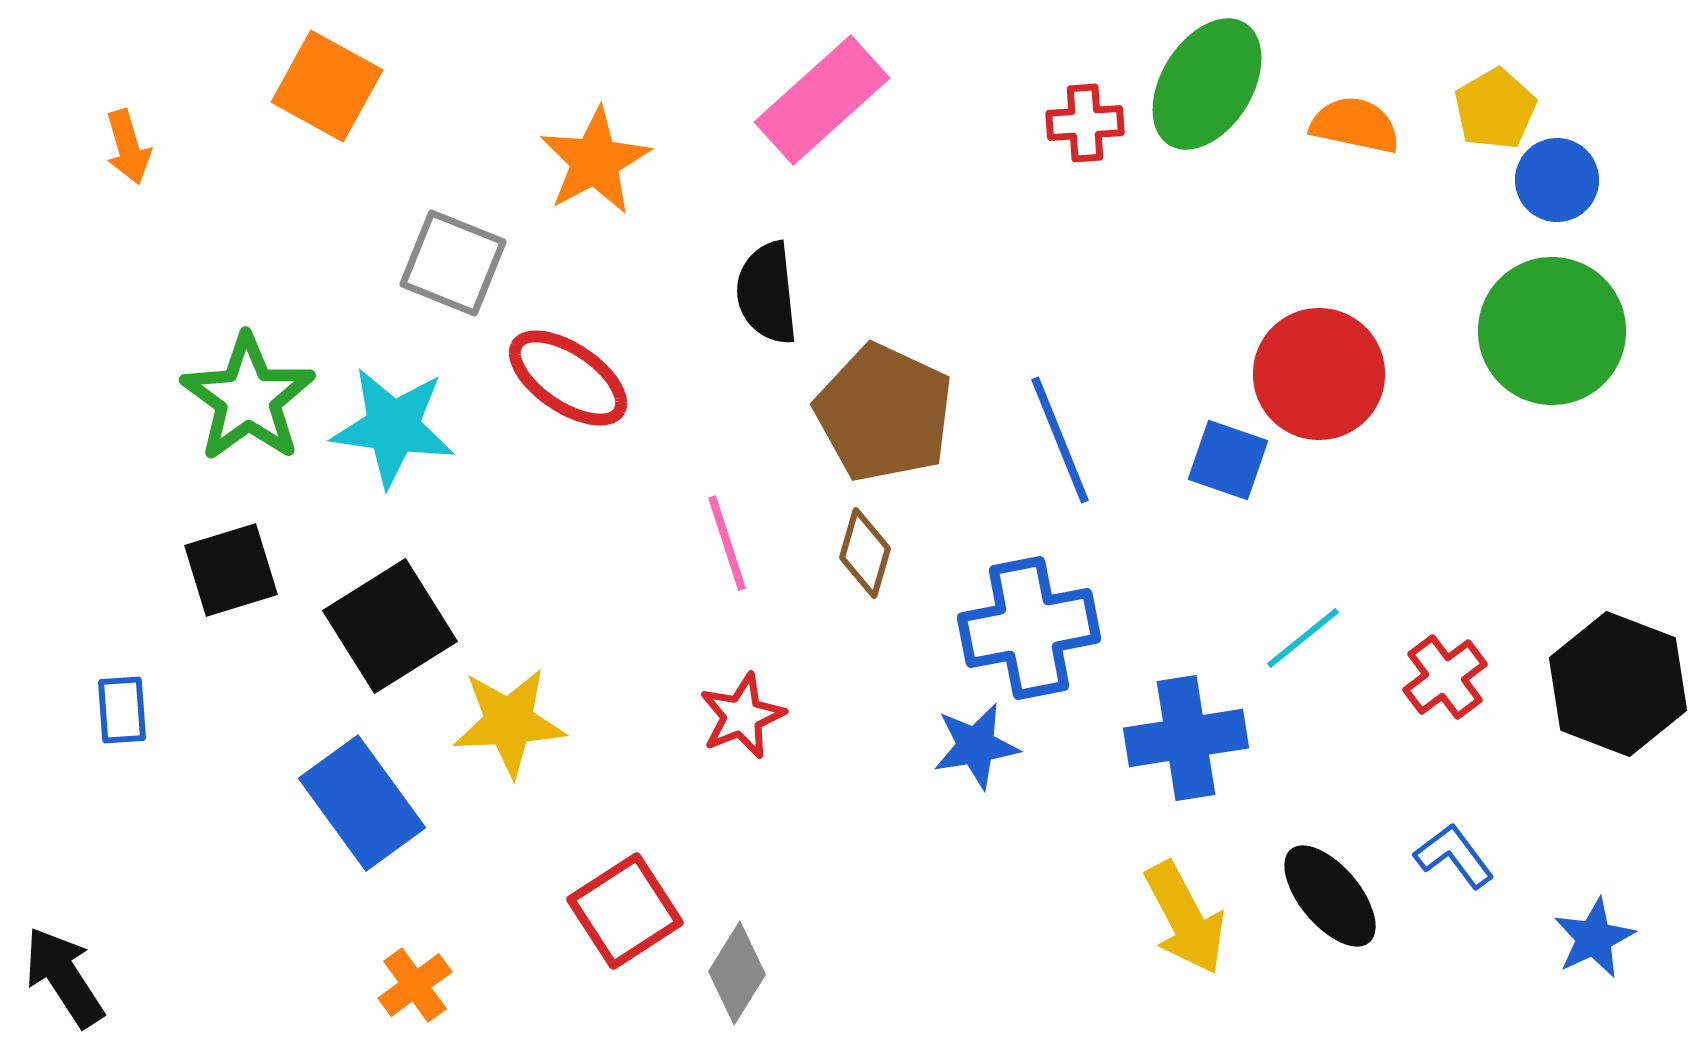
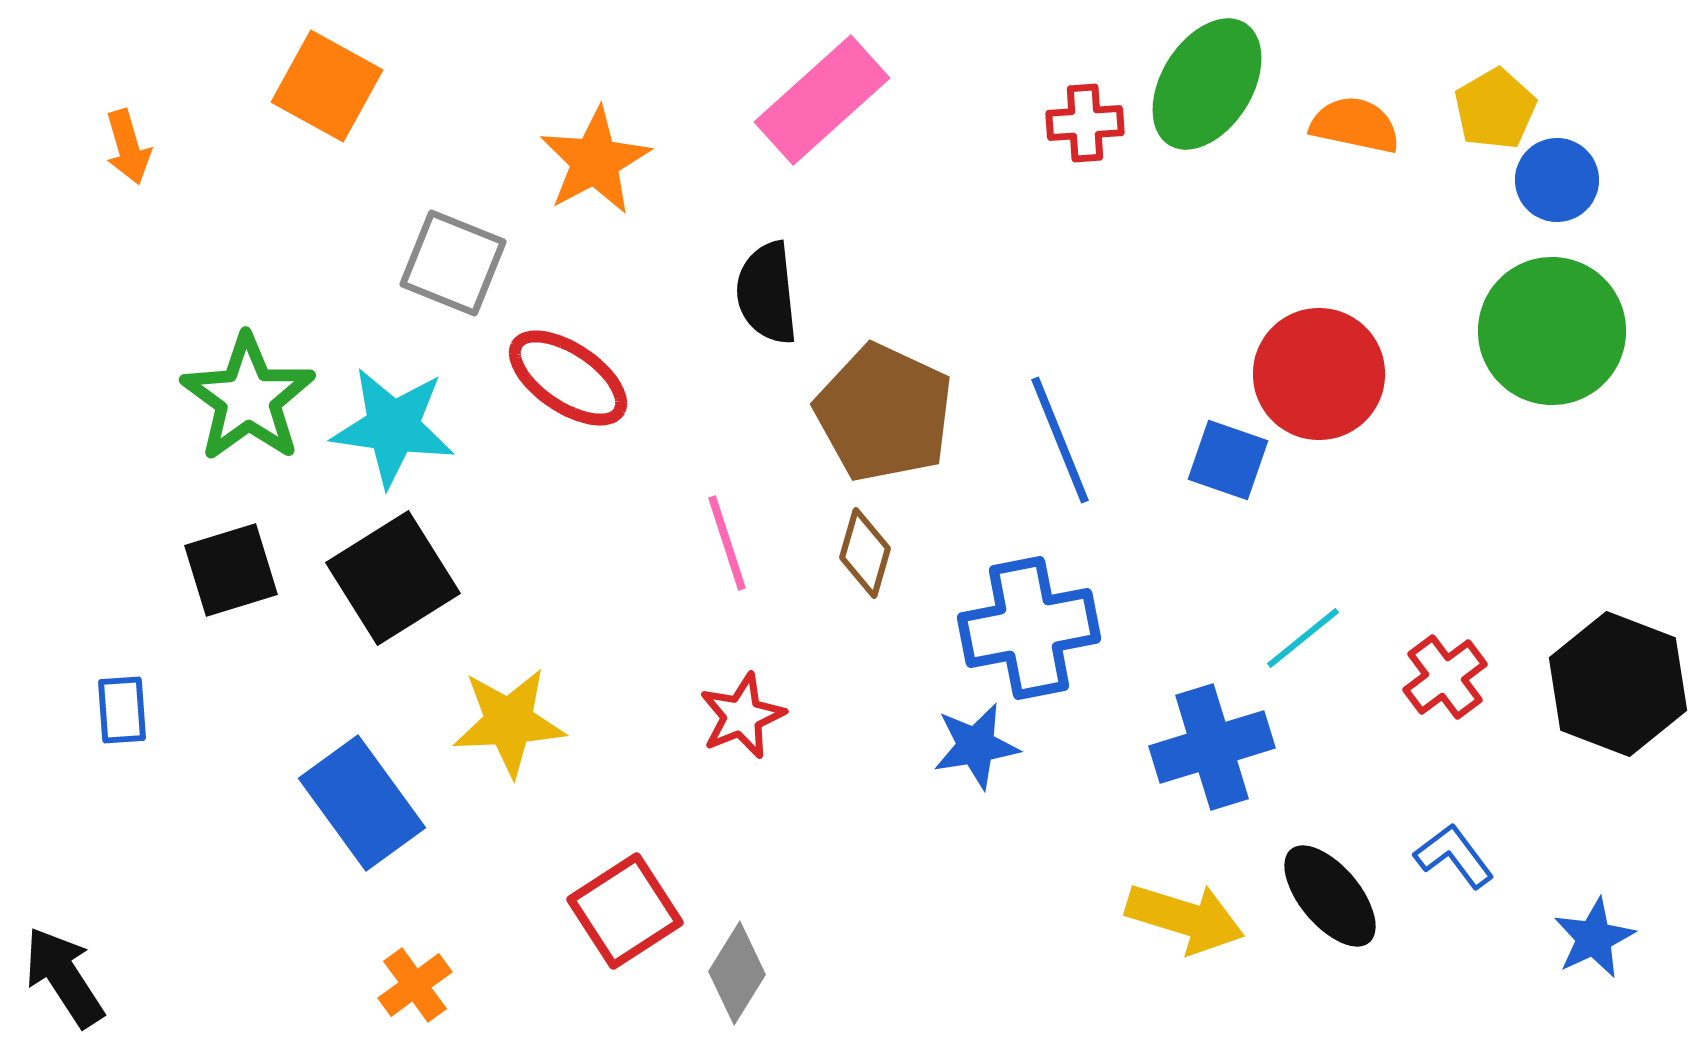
black square at (390, 626): moved 3 px right, 48 px up
blue cross at (1186, 738): moved 26 px right, 9 px down; rotated 8 degrees counterclockwise
yellow arrow at (1185, 918): rotated 45 degrees counterclockwise
